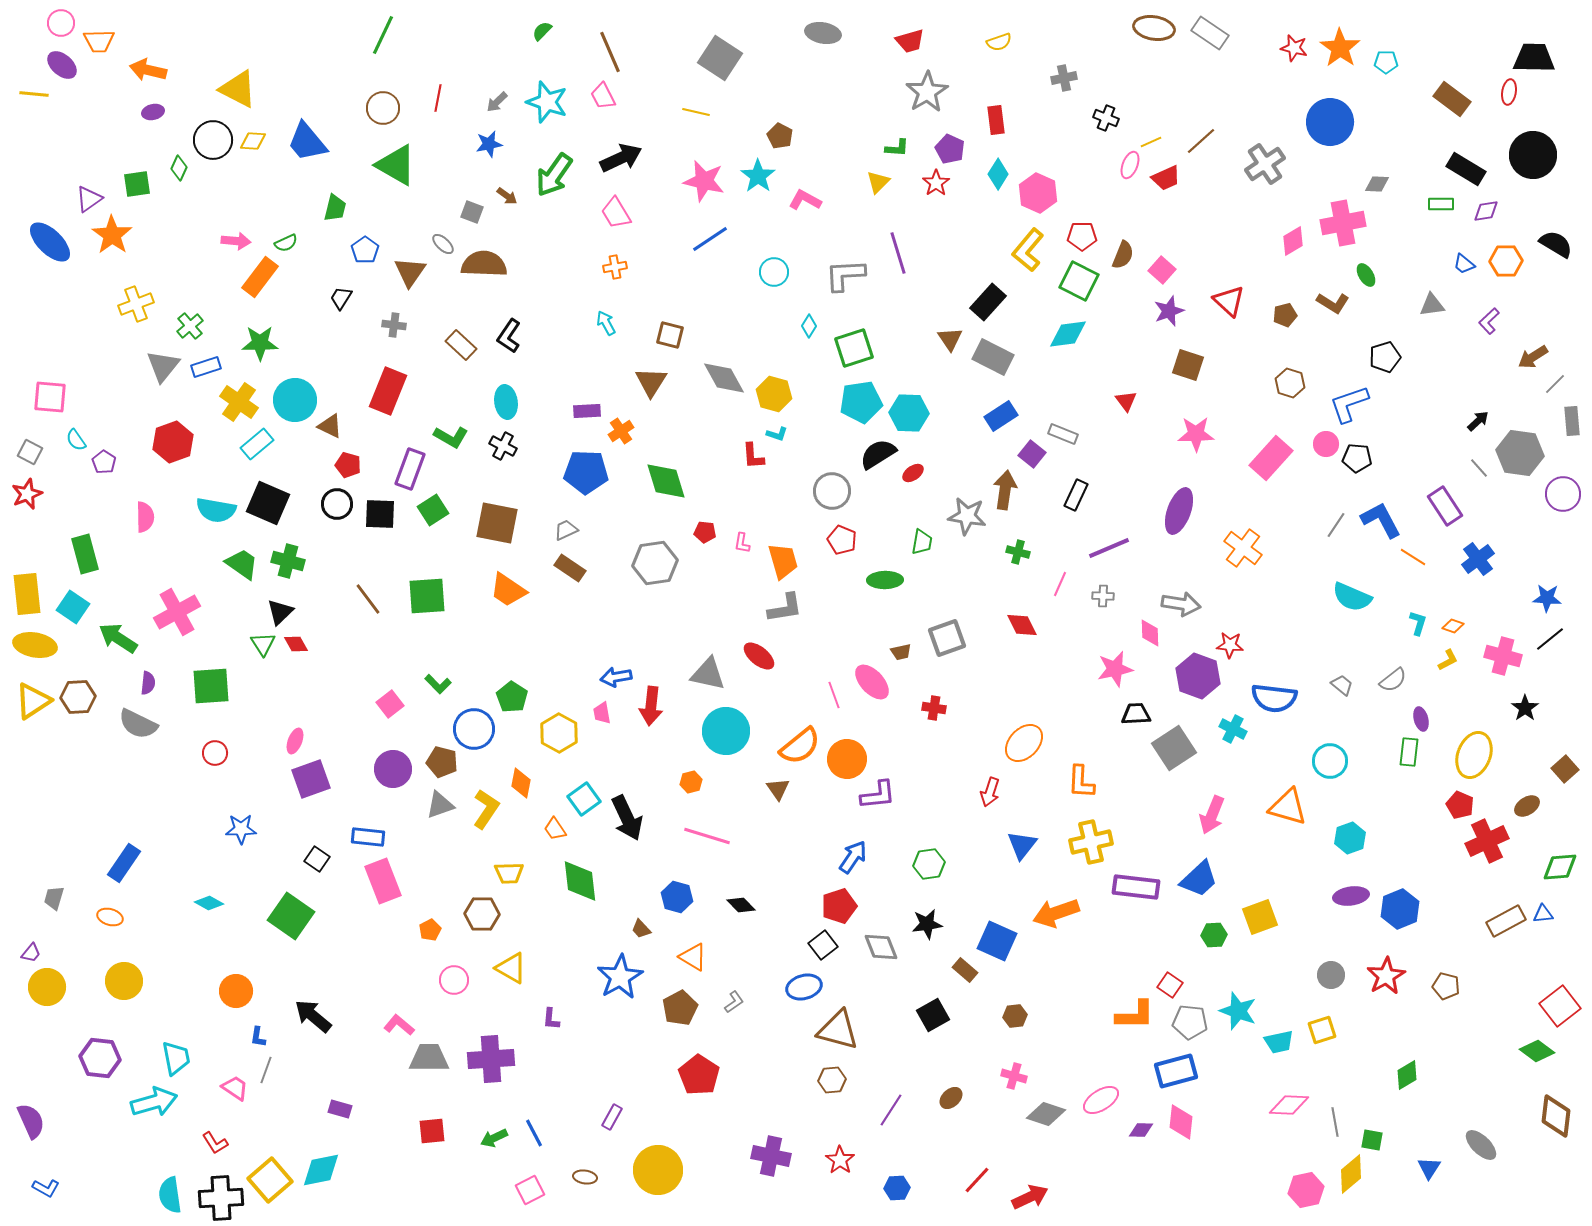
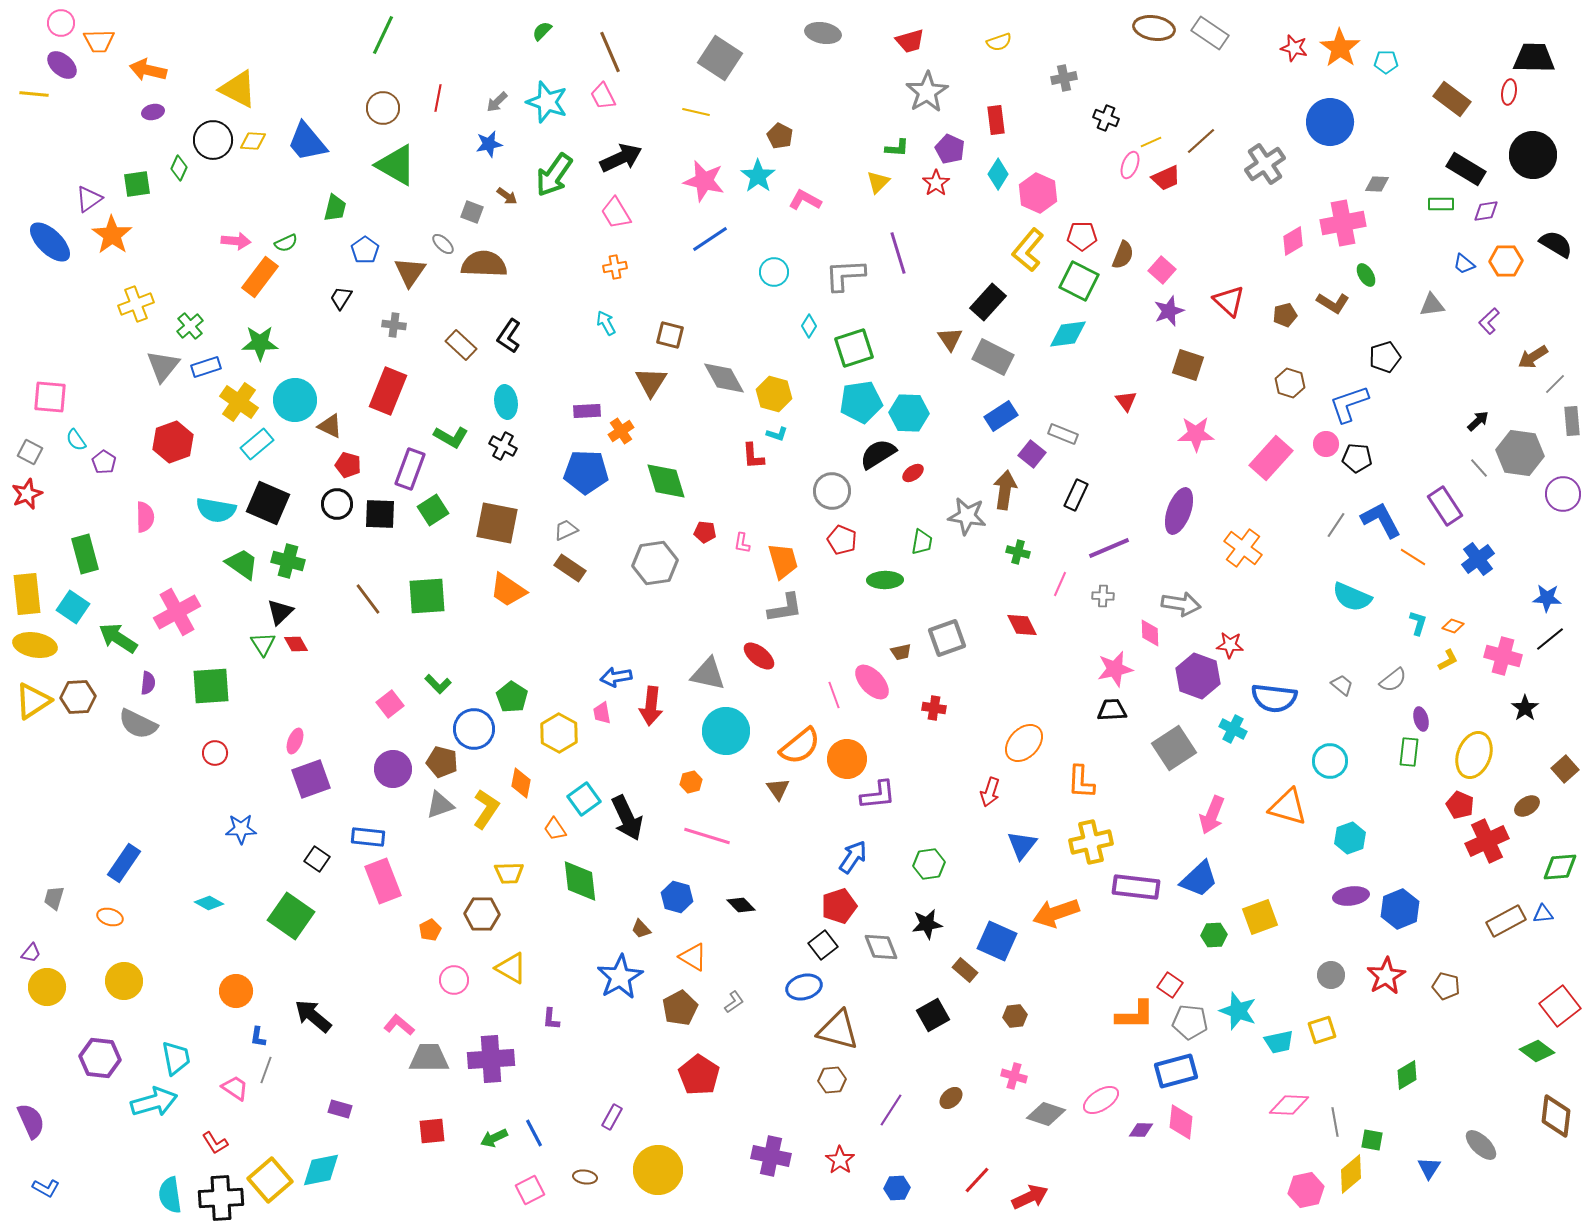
black trapezoid at (1136, 714): moved 24 px left, 4 px up
